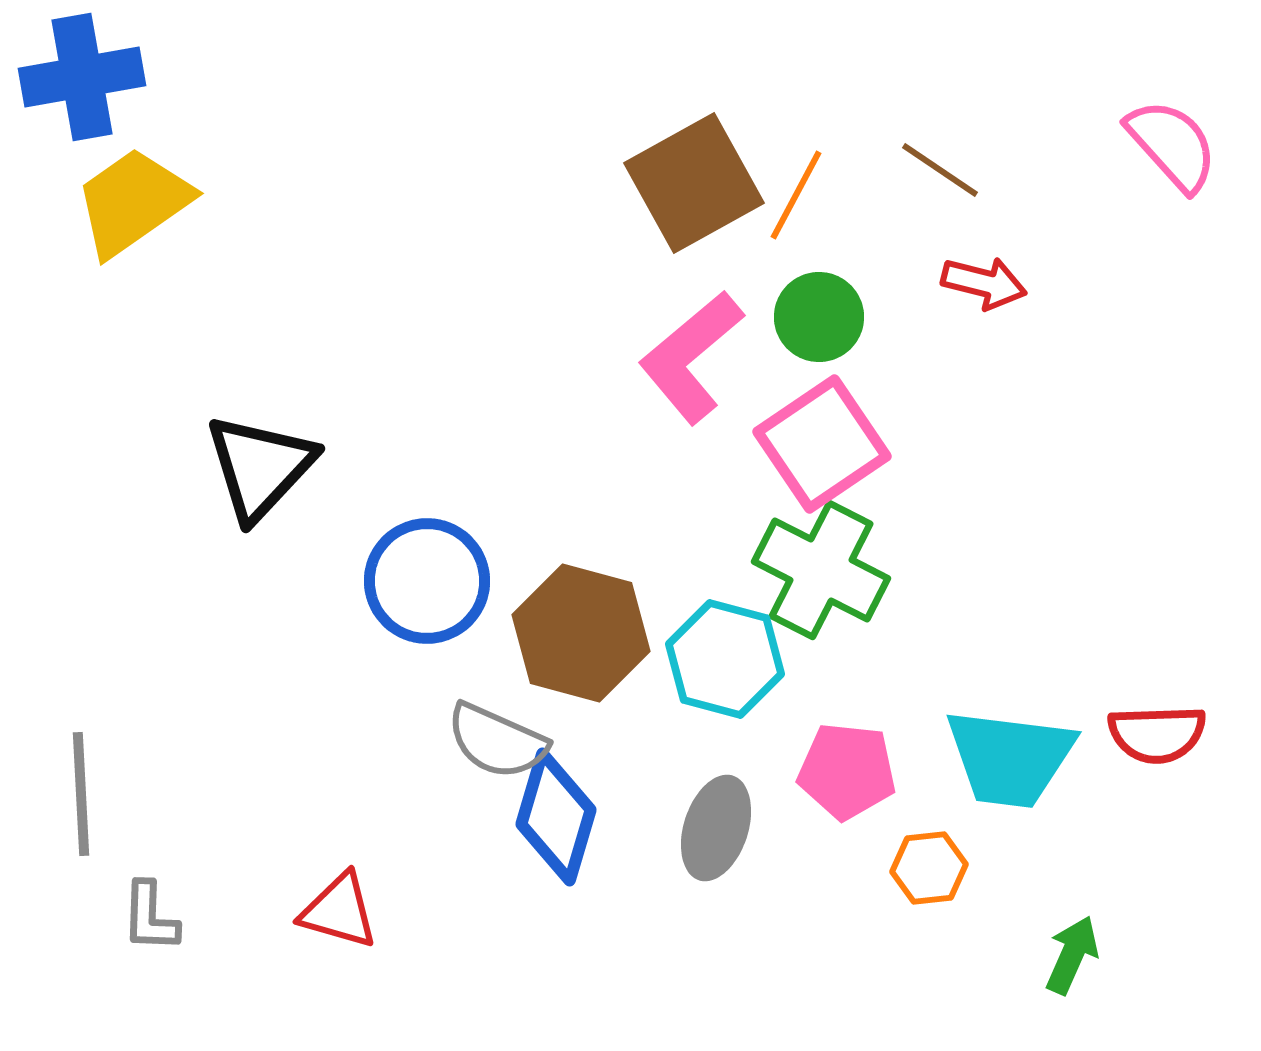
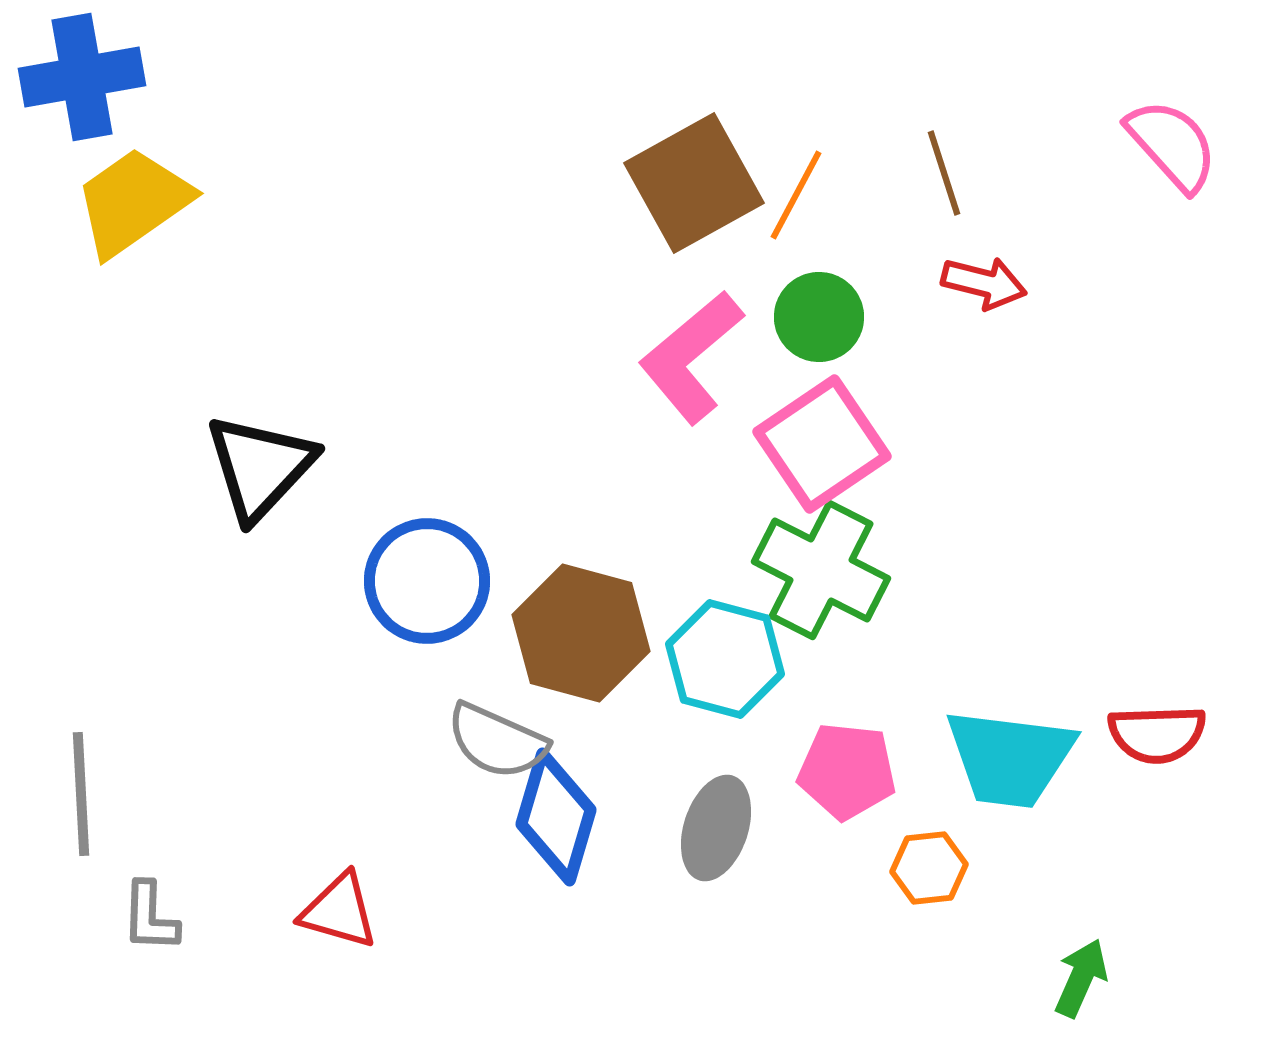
brown line: moved 4 px right, 3 px down; rotated 38 degrees clockwise
green arrow: moved 9 px right, 23 px down
